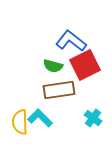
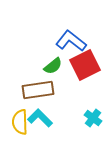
green semicircle: rotated 54 degrees counterclockwise
brown rectangle: moved 21 px left
